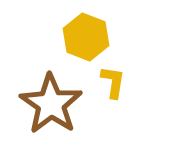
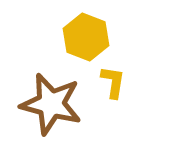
brown star: rotated 20 degrees counterclockwise
